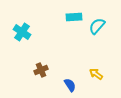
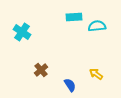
cyan semicircle: rotated 42 degrees clockwise
brown cross: rotated 16 degrees counterclockwise
